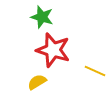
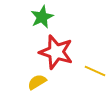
green star: rotated 30 degrees clockwise
red star: moved 3 px right, 2 px down
